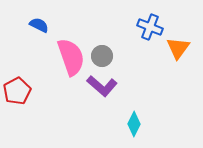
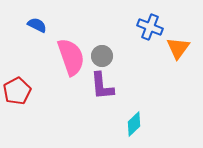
blue semicircle: moved 2 px left
purple L-shape: rotated 44 degrees clockwise
cyan diamond: rotated 20 degrees clockwise
